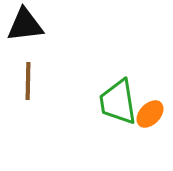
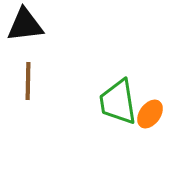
orange ellipse: rotated 8 degrees counterclockwise
